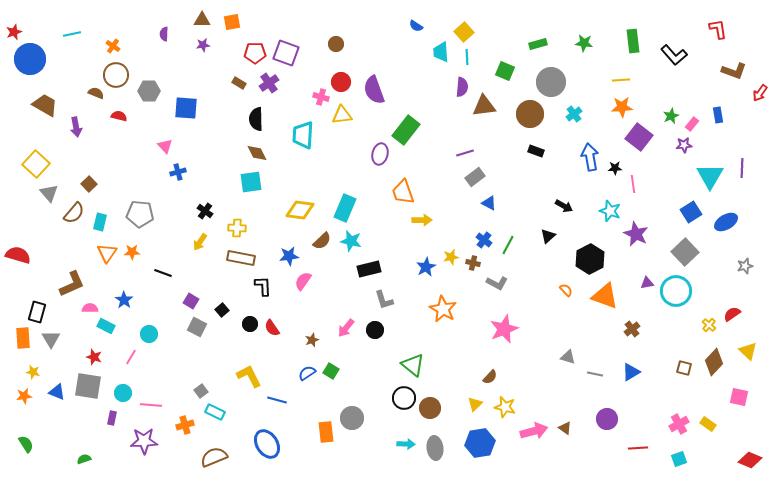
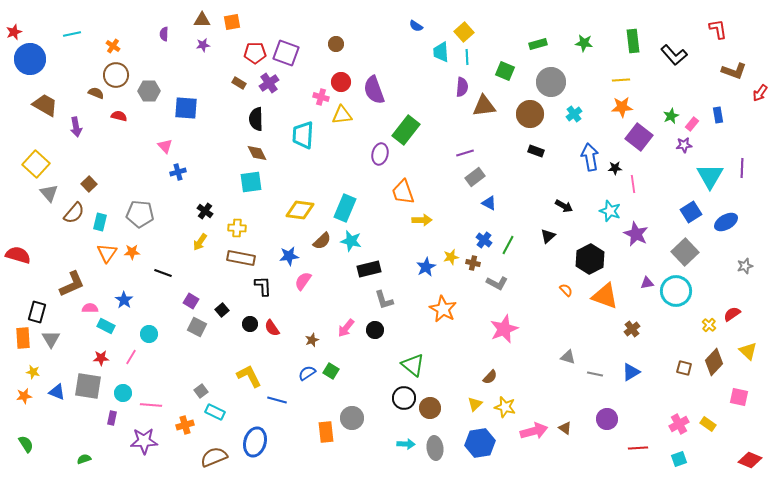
red star at (94, 357): moved 7 px right, 1 px down; rotated 21 degrees counterclockwise
blue ellipse at (267, 444): moved 12 px left, 2 px up; rotated 48 degrees clockwise
